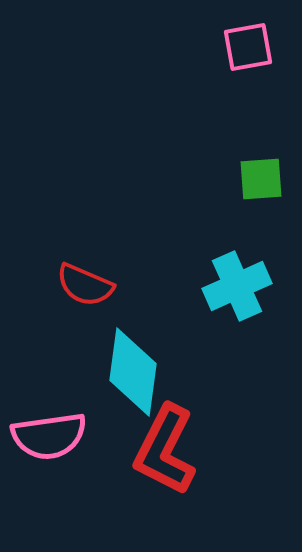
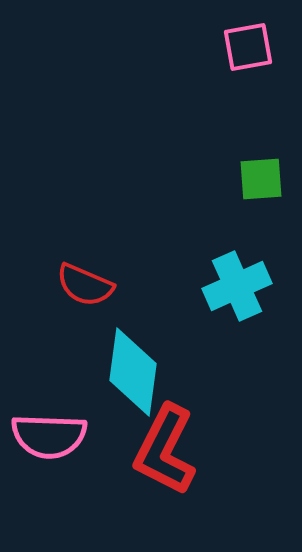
pink semicircle: rotated 10 degrees clockwise
